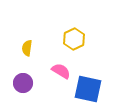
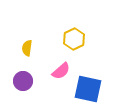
pink semicircle: rotated 108 degrees clockwise
purple circle: moved 2 px up
